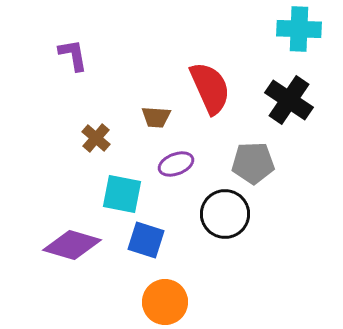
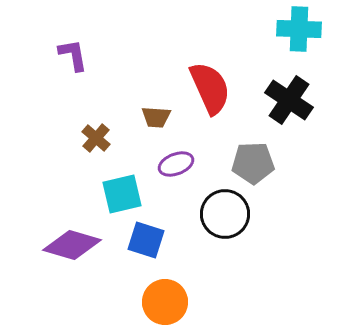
cyan square: rotated 24 degrees counterclockwise
